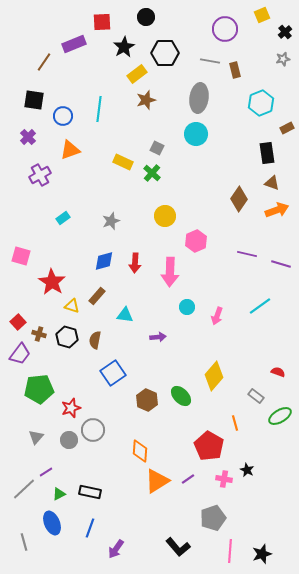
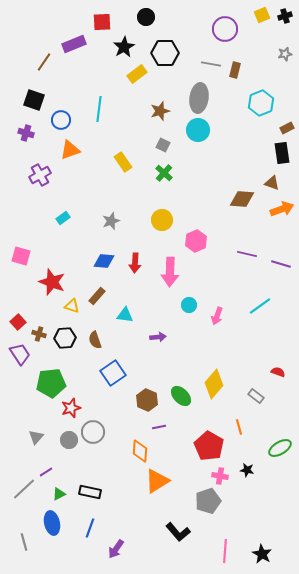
black cross at (285, 32): moved 16 px up; rotated 24 degrees clockwise
gray star at (283, 59): moved 2 px right, 5 px up
gray line at (210, 61): moved 1 px right, 3 px down
brown rectangle at (235, 70): rotated 28 degrees clockwise
black square at (34, 100): rotated 10 degrees clockwise
brown star at (146, 100): moved 14 px right, 11 px down
blue circle at (63, 116): moved 2 px left, 4 px down
cyan circle at (196, 134): moved 2 px right, 4 px up
purple cross at (28, 137): moved 2 px left, 4 px up; rotated 28 degrees counterclockwise
gray square at (157, 148): moved 6 px right, 3 px up
black rectangle at (267, 153): moved 15 px right
yellow rectangle at (123, 162): rotated 30 degrees clockwise
green cross at (152, 173): moved 12 px right
brown diamond at (239, 199): moved 3 px right; rotated 60 degrees clockwise
orange arrow at (277, 210): moved 5 px right, 1 px up
yellow circle at (165, 216): moved 3 px left, 4 px down
blue diamond at (104, 261): rotated 20 degrees clockwise
red star at (52, 282): rotated 12 degrees counterclockwise
cyan circle at (187, 307): moved 2 px right, 2 px up
black hexagon at (67, 337): moved 2 px left, 1 px down; rotated 20 degrees counterclockwise
brown semicircle at (95, 340): rotated 30 degrees counterclockwise
purple trapezoid at (20, 354): rotated 70 degrees counterclockwise
yellow diamond at (214, 376): moved 8 px down
green pentagon at (39, 389): moved 12 px right, 6 px up
green ellipse at (280, 416): moved 32 px down
orange line at (235, 423): moved 4 px right, 4 px down
gray circle at (93, 430): moved 2 px down
black star at (247, 470): rotated 16 degrees counterclockwise
purple line at (188, 479): moved 29 px left, 52 px up; rotated 24 degrees clockwise
pink cross at (224, 479): moved 4 px left, 3 px up
gray pentagon at (213, 518): moved 5 px left, 17 px up
blue ellipse at (52, 523): rotated 10 degrees clockwise
black L-shape at (178, 547): moved 15 px up
pink line at (230, 551): moved 5 px left
black star at (262, 554): rotated 24 degrees counterclockwise
